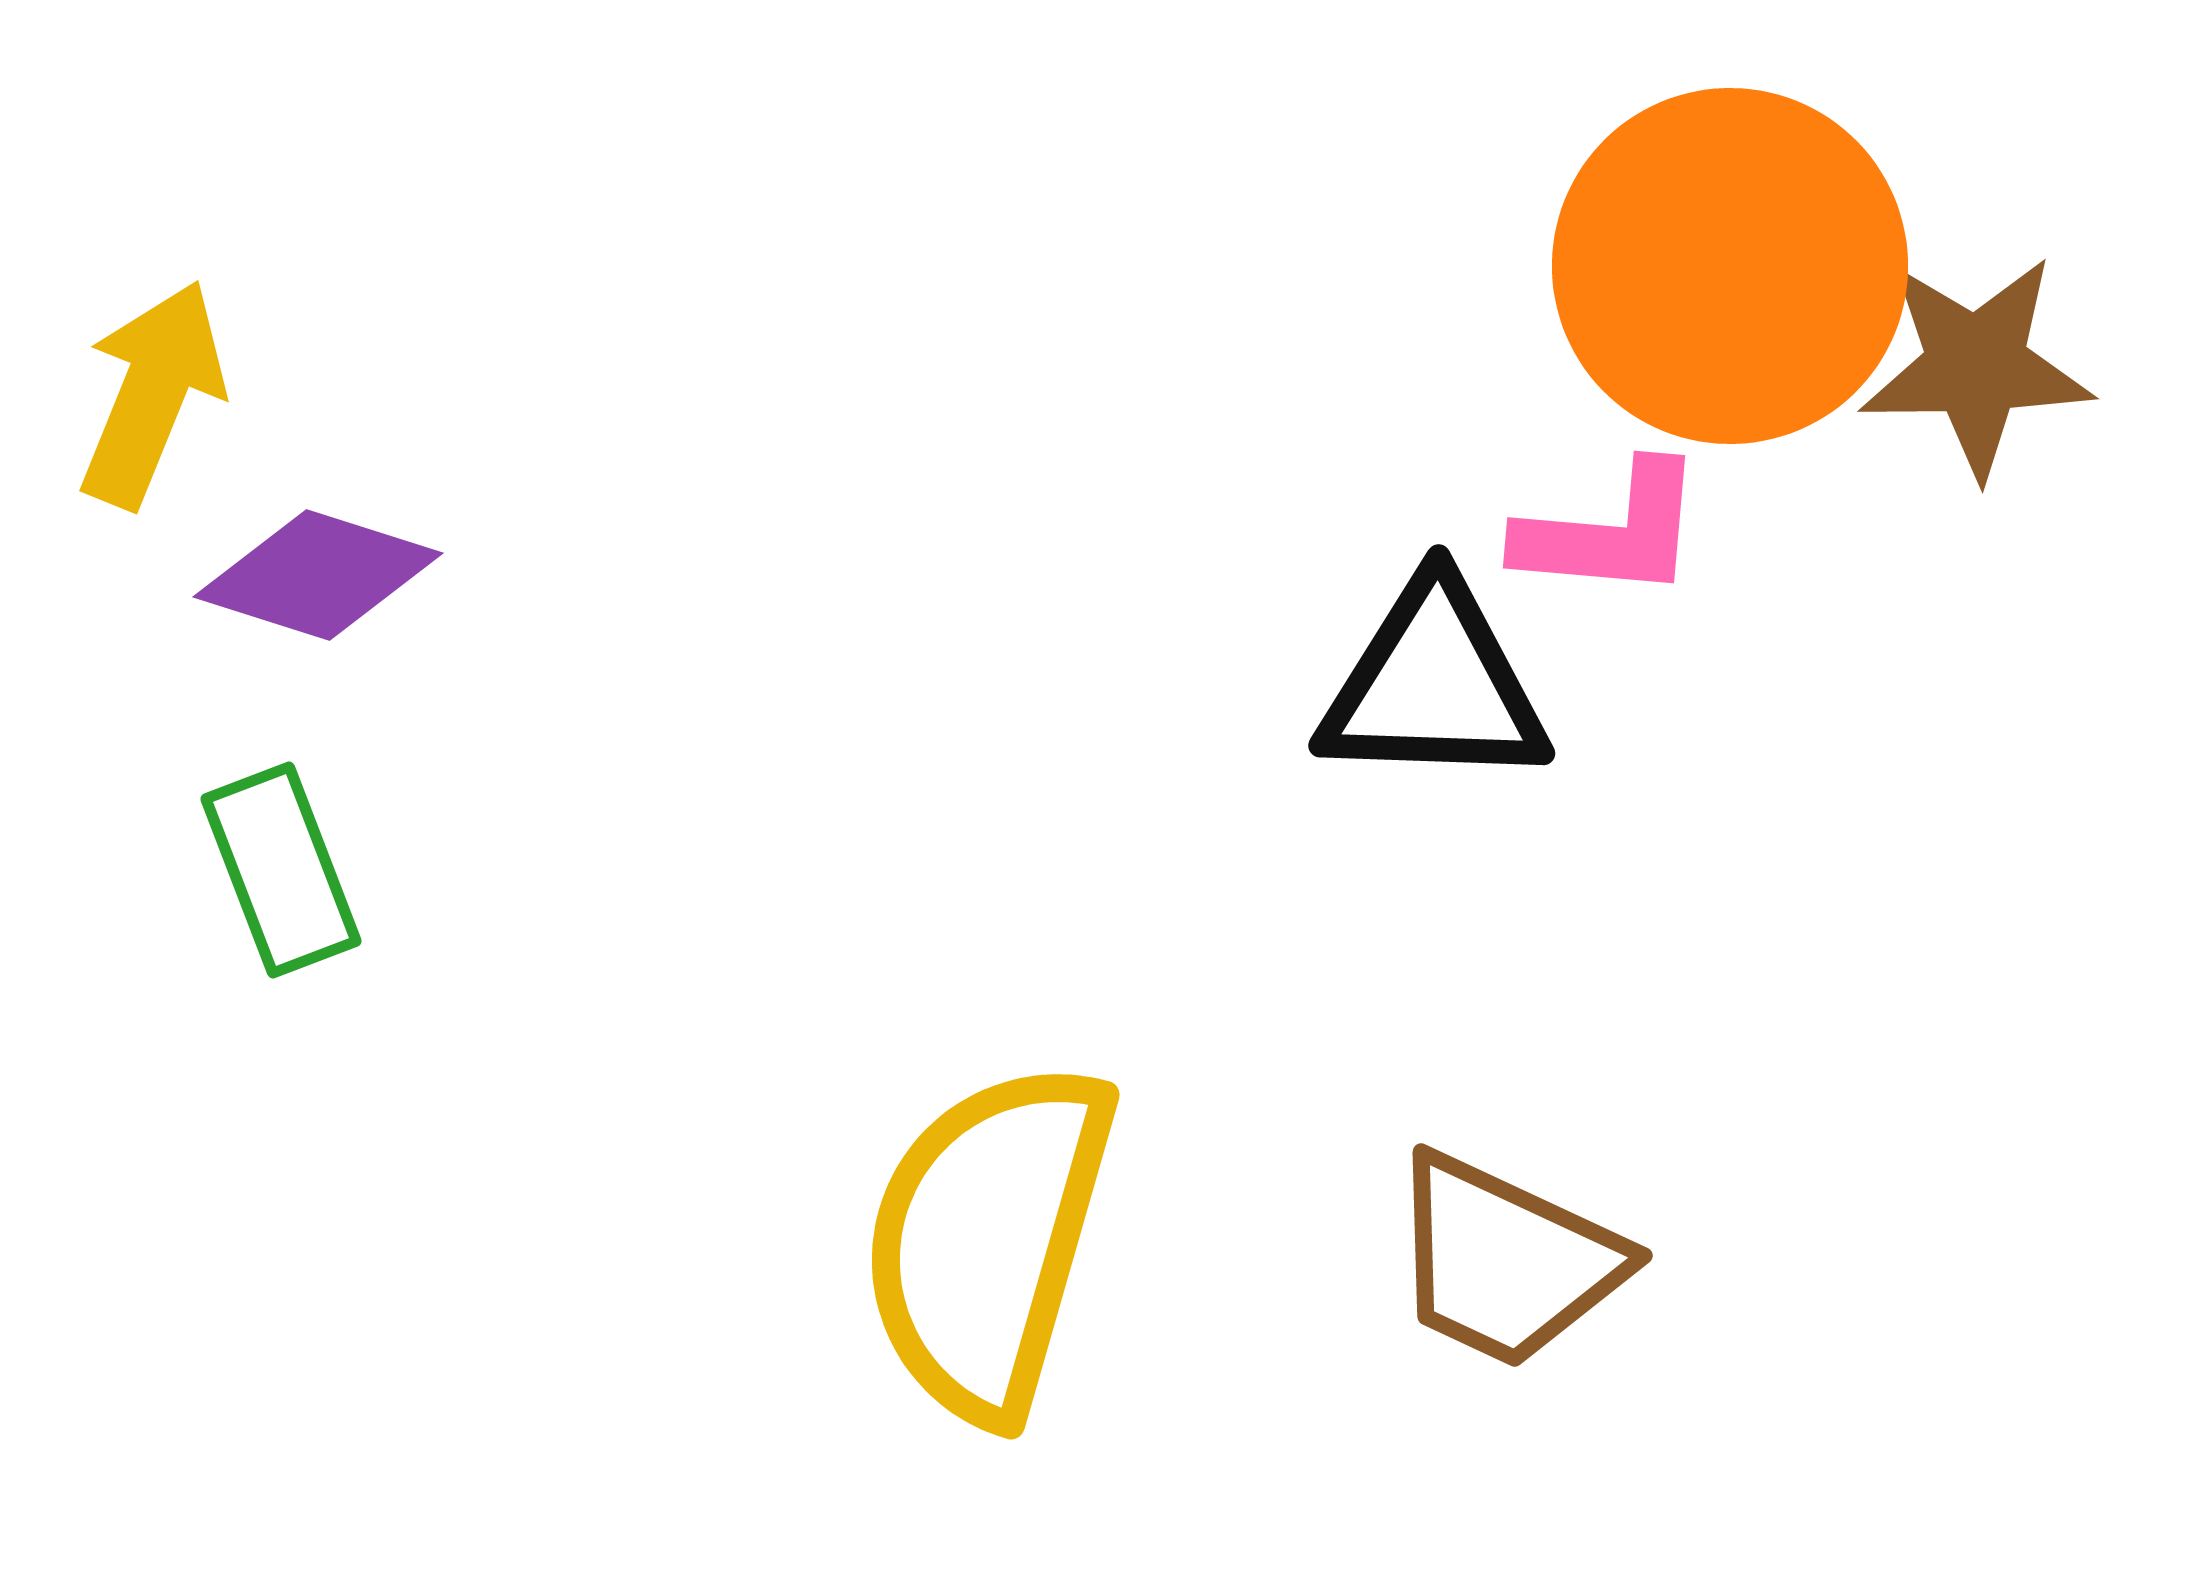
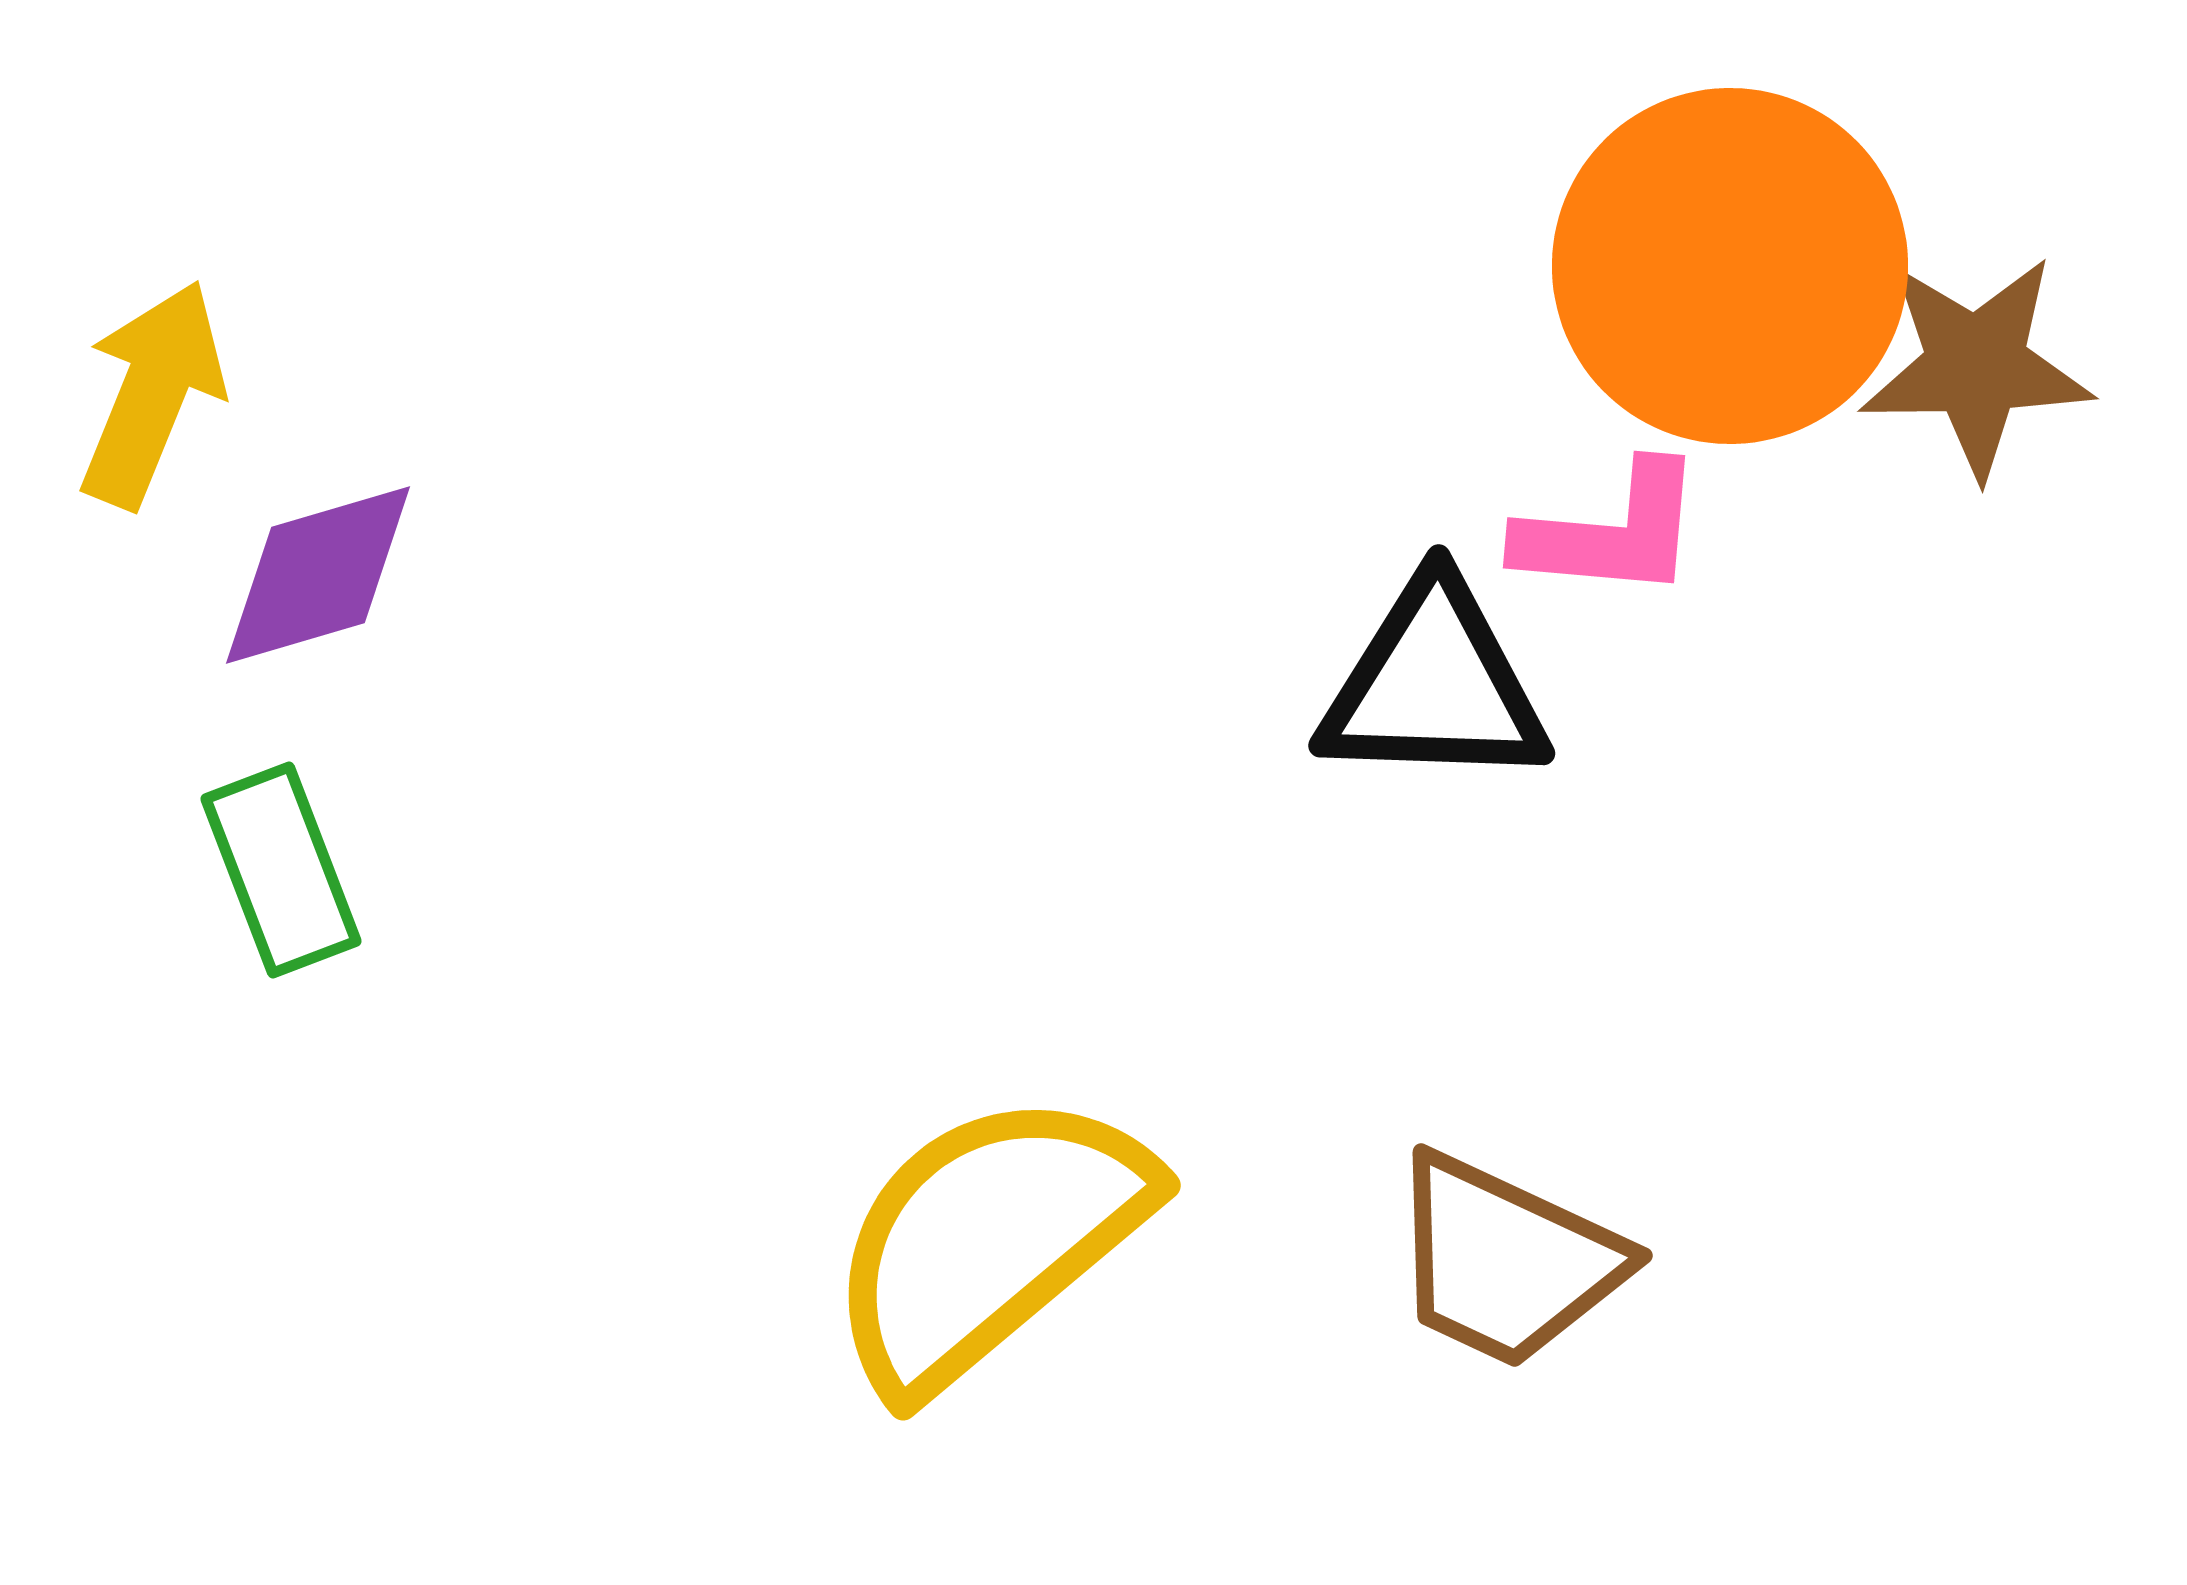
purple diamond: rotated 34 degrees counterclockwise
yellow semicircle: rotated 34 degrees clockwise
